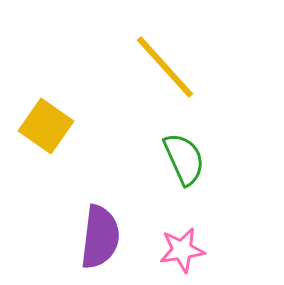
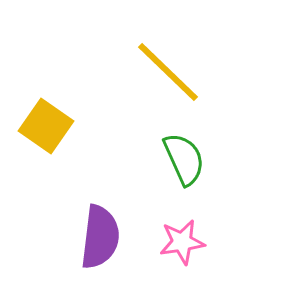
yellow line: moved 3 px right, 5 px down; rotated 4 degrees counterclockwise
pink star: moved 8 px up
